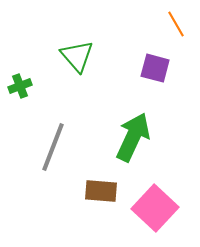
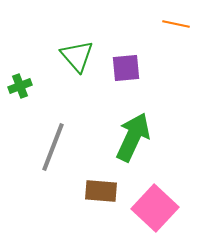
orange line: rotated 48 degrees counterclockwise
purple square: moved 29 px left; rotated 20 degrees counterclockwise
